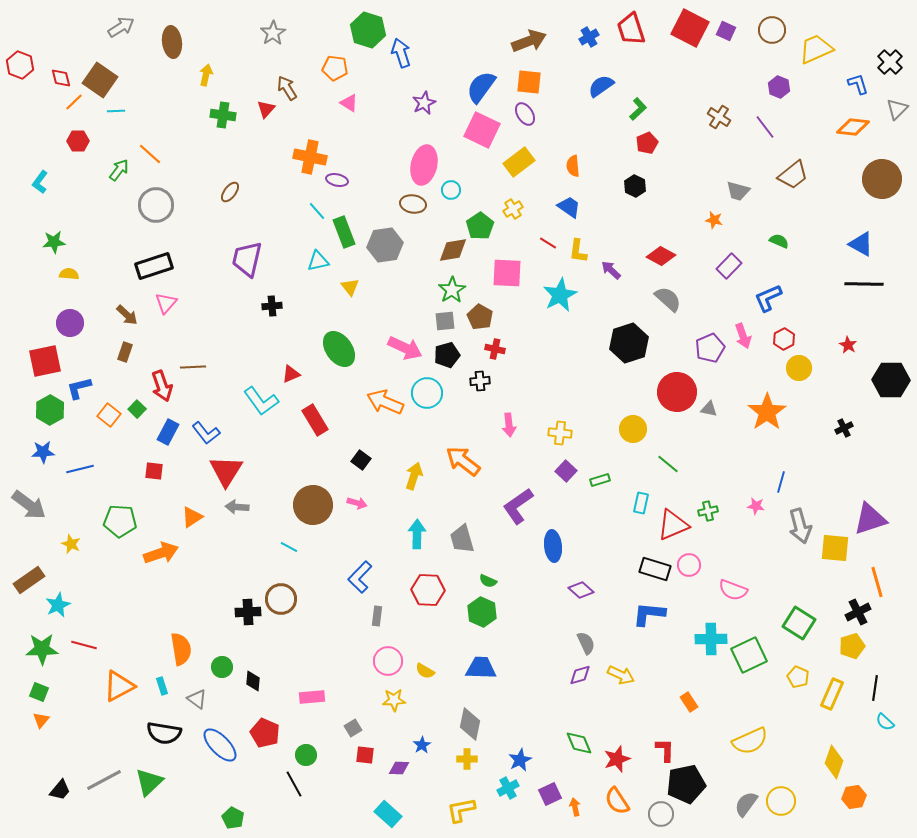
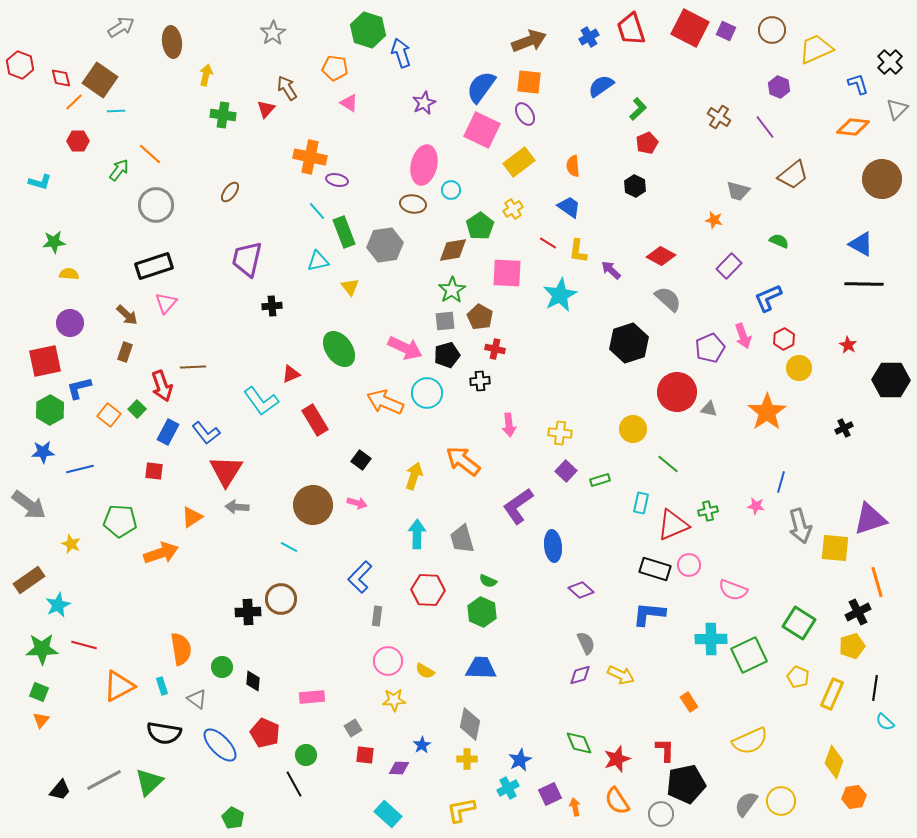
cyan L-shape at (40, 182): rotated 110 degrees counterclockwise
